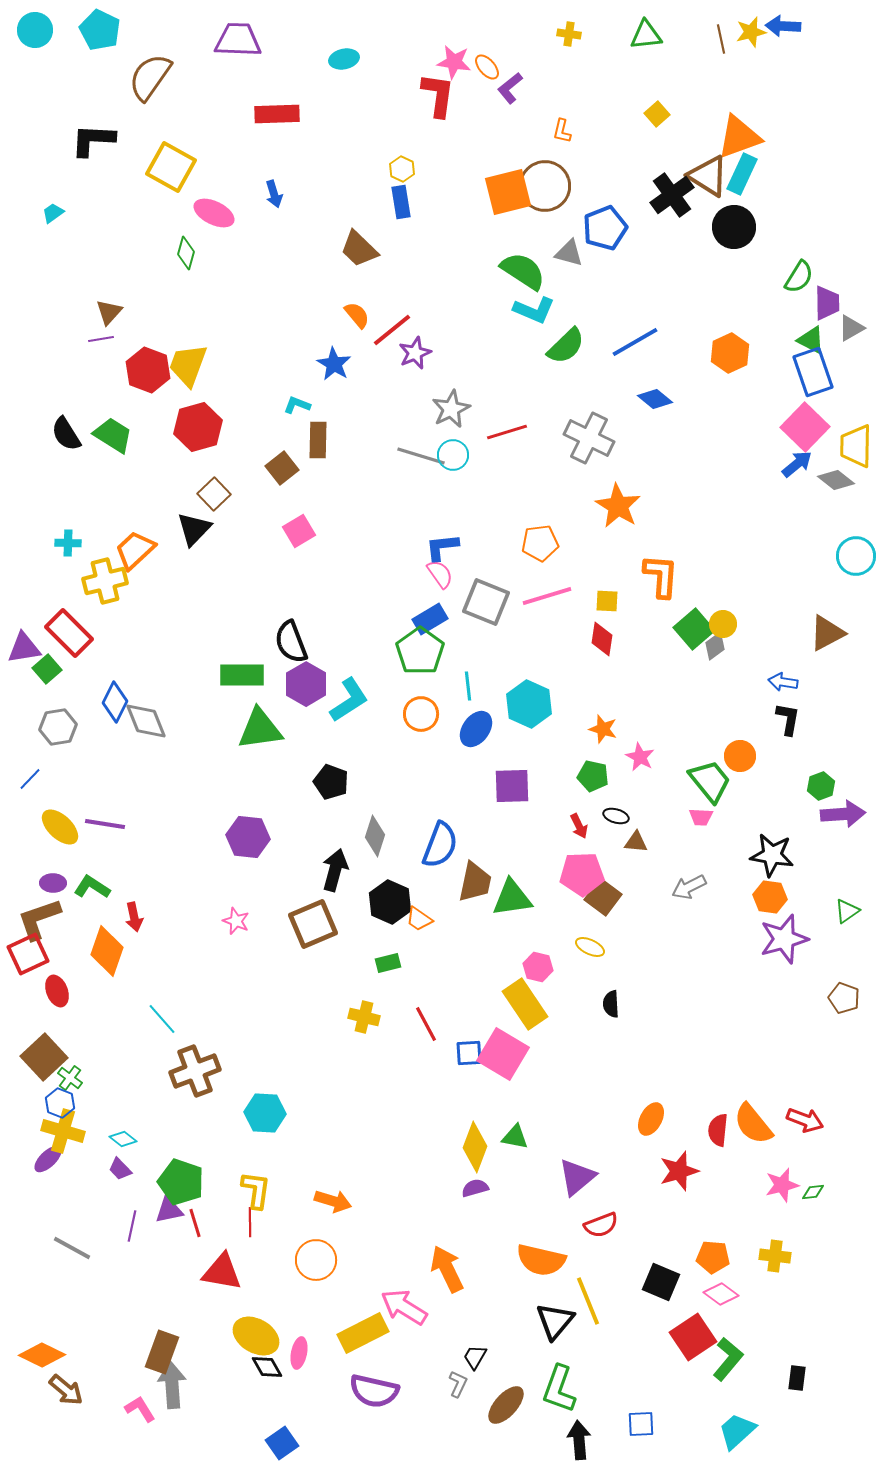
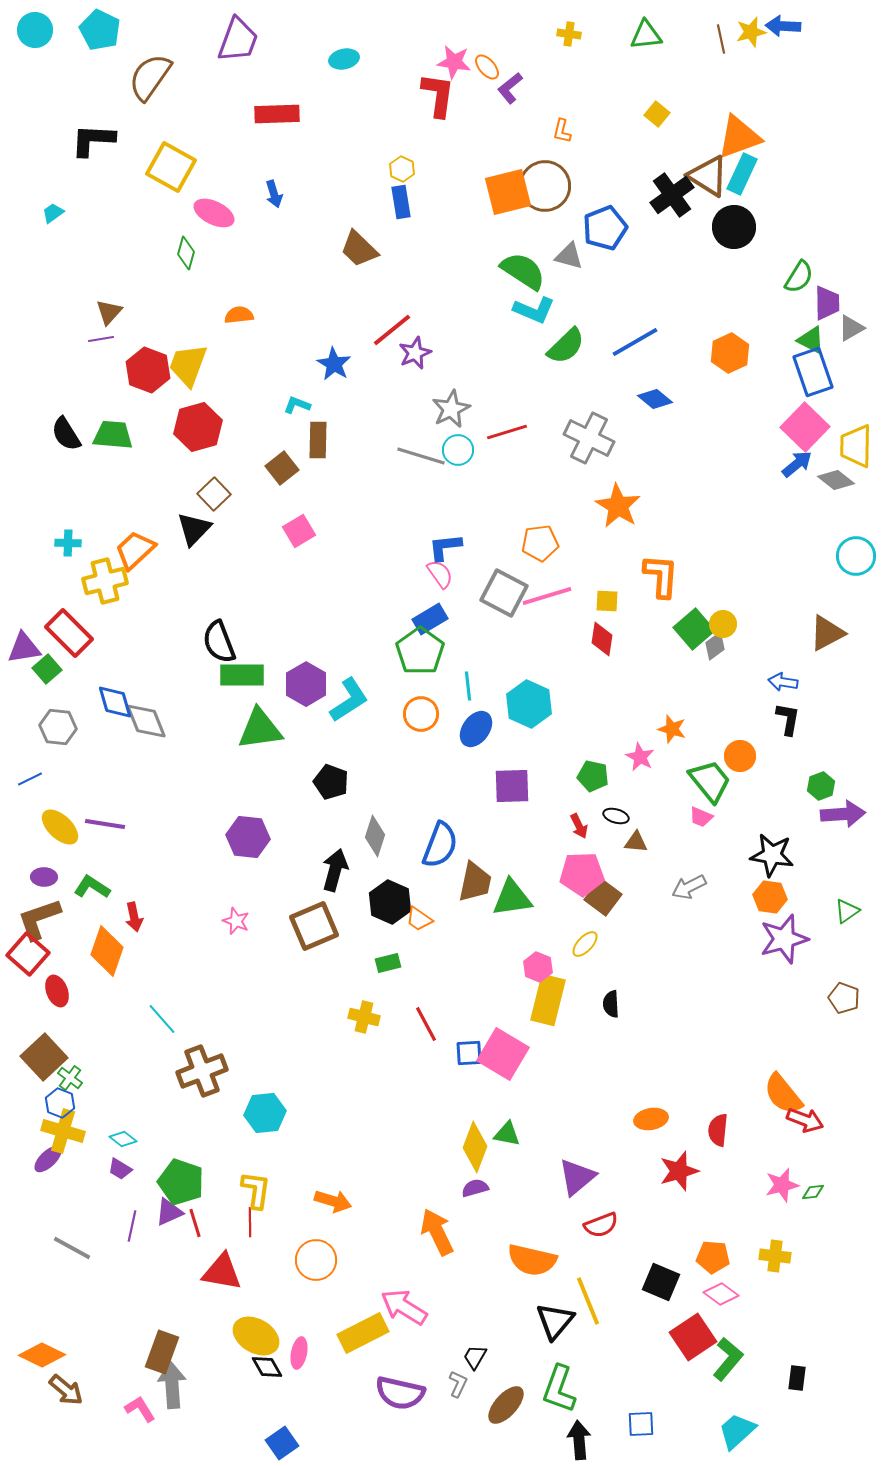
purple trapezoid at (238, 40): rotated 108 degrees clockwise
yellow square at (657, 114): rotated 10 degrees counterclockwise
gray triangle at (569, 253): moved 3 px down
orange semicircle at (357, 315): moved 118 px left; rotated 56 degrees counterclockwise
green trapezoid at (113, 435): rotated 27 degrees counterclockwise
cyan circle at (453, 455): moved 5 px right, 5 px up
blue L-shape at (442, 547): moved 3 px right
gray square at (486, 602): moved 18 px right, 9 px up; rotated 6 degrees clockwise
black semicircle at (291, 642): moved 72 px left
blue diamond at (115, 702): rotated 42 degrees counterclockwise
gray hexagon at (58, 727): rotated 15 degrees clockwise
orange star at (603, 729): moved 69 px right
blue line at (30, 779): rotated 20 degrees clockwise
pink trapezoid at (701, 817): rotated 20 degrees clockwise
purple ellipse at (53, 883): moved 9 px left, 6 px up
brown square at (313, 924): moved 1 px right, 2 px down
yellow ellipse at (590, 947): moved 5 px left, 3 px up; rotated 72 degrees counterclockwise
red square at (28, 954): rotated 24 degrees counterclockwise
pink hexagon at (538, 967): rotated 8 degrees clockwise
yellow rectangle at (525, 1004): moved 23 px right, 4 px up; rotated 48 degrees clockwise
brown cross at (195, 1071): moved 7 px right
cyan hexagon at (265, 1113): rotated 9 degrees counterclockwise
orange ellipse at (651, 1119): rotated 52 degrees clockwise
orange semicircle at (753, 1124): moved 30 px right, 30 px up
green triangle at (515, 1137): moved 8 px left, 3 px up
purple trapezoid at (120, 1169): rotated 15 degrees counterclockwise
purple triangle at (169, 1210): moved 2 px down; rotated 12 degrees counterclockwise
orange semicircle at (541, 1260): moved 9 px left
orange arrow at (447, 1269): moved 10 px left, 37 px up
purple semicircle at (374, 1391): moved 26 px right, 2 px down
